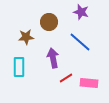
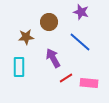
purple arrow: rotated 18 degrees counterclockwise
